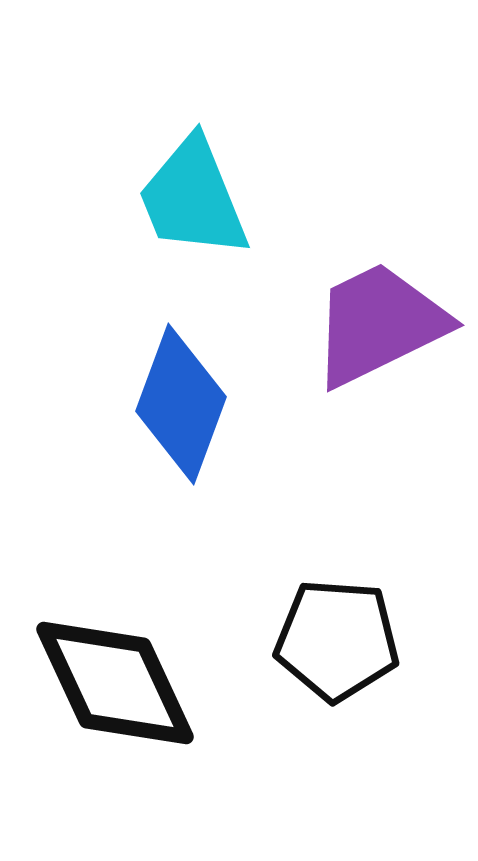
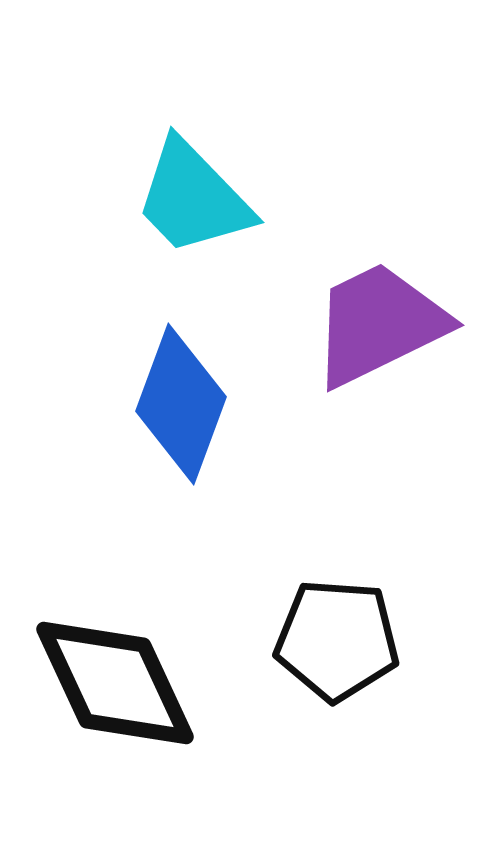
cyan trapezoid: rotated 22 degrees counterclockwise
